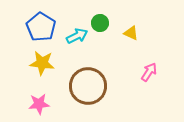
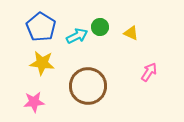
green circle: moved 4 px down
pink star: moved 5 px left, 2 px up
